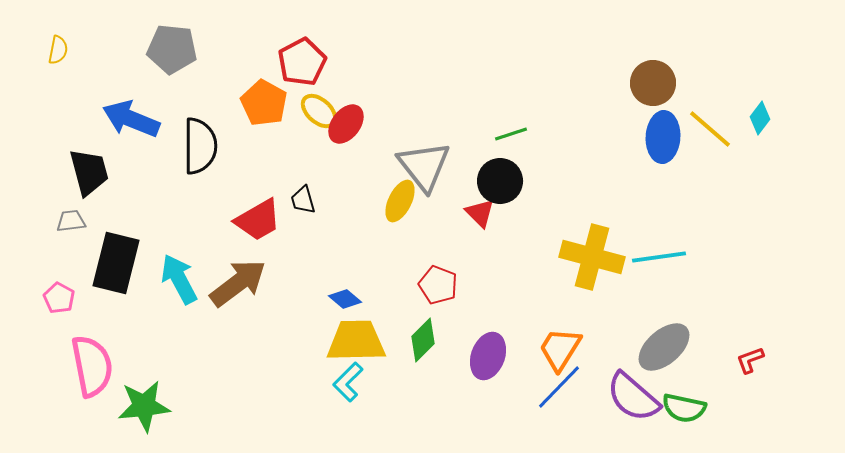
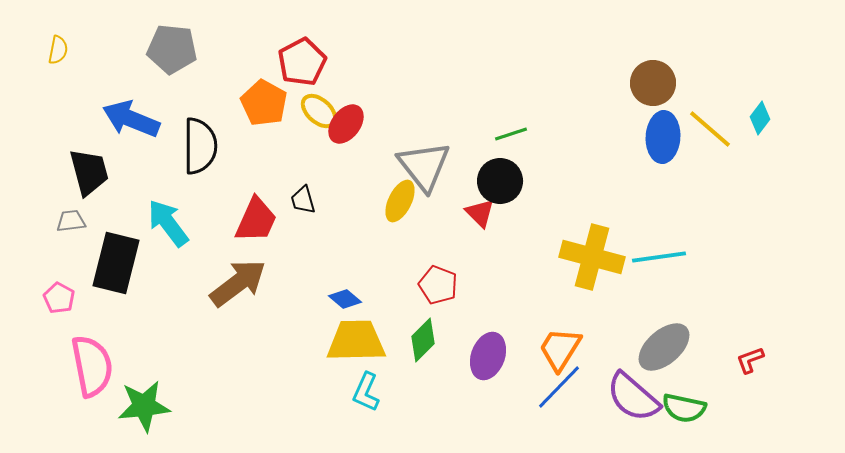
red trapezoid at (258, 220): moved 2 px left; rotated 36 degrees counterclockwise
cyan arrow at (179, 279): moved 11 px left, 56 px up; rotated 9 degrees counterclockwise
cyan L-shape at (348, 382): moved 18 px right, 10 px down; rotated 21 degrees counterclockwise
